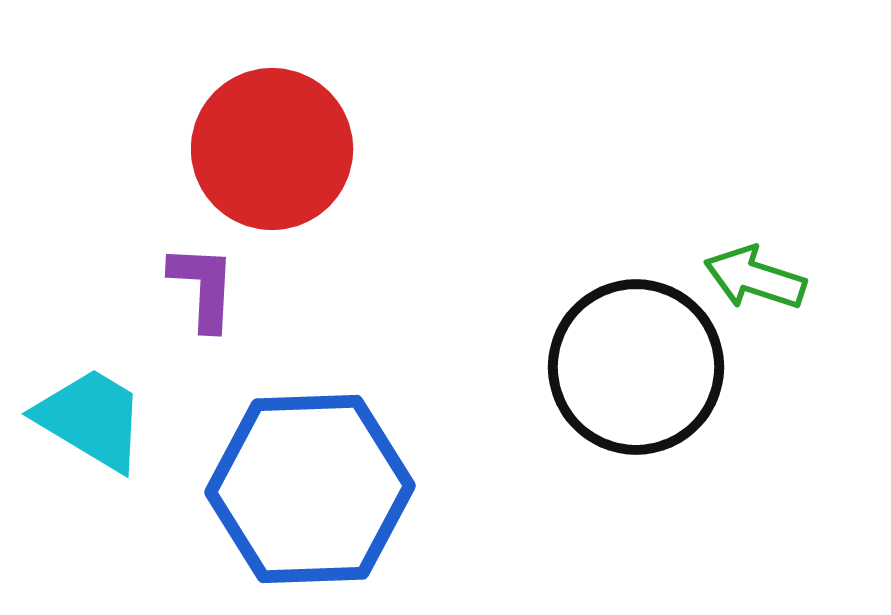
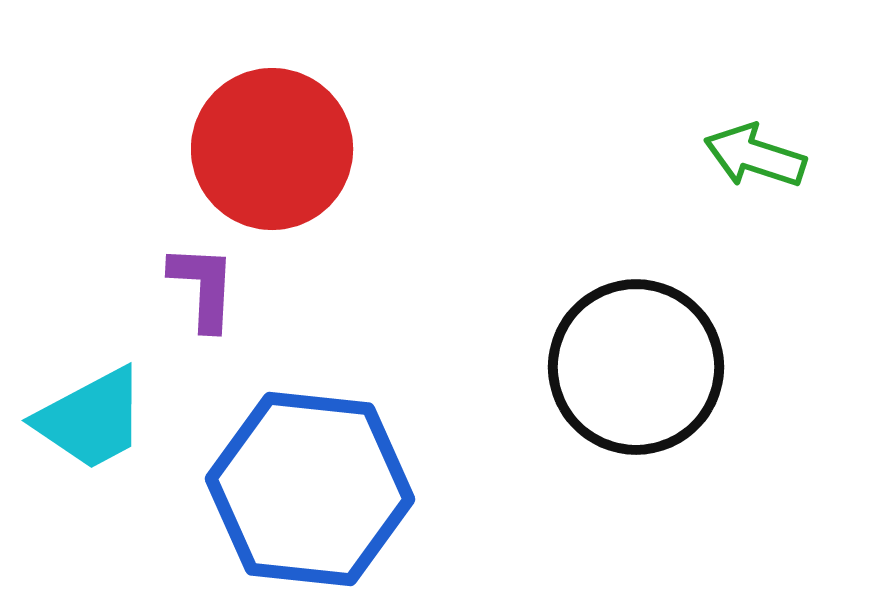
green arrow: moved 122 px up
cyan trapezoid: rotated 121 degrees clockwise
blue hexagon: rotated 8 degrees clockwise
